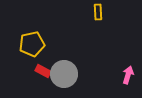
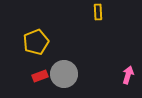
yellow pentagon: moved 4 px right, 2 px up; rotated 10 degrees counterclockwise
red rectangle: moved 3 px left, 5 px down; rotated 49 degrees counterclockwise
